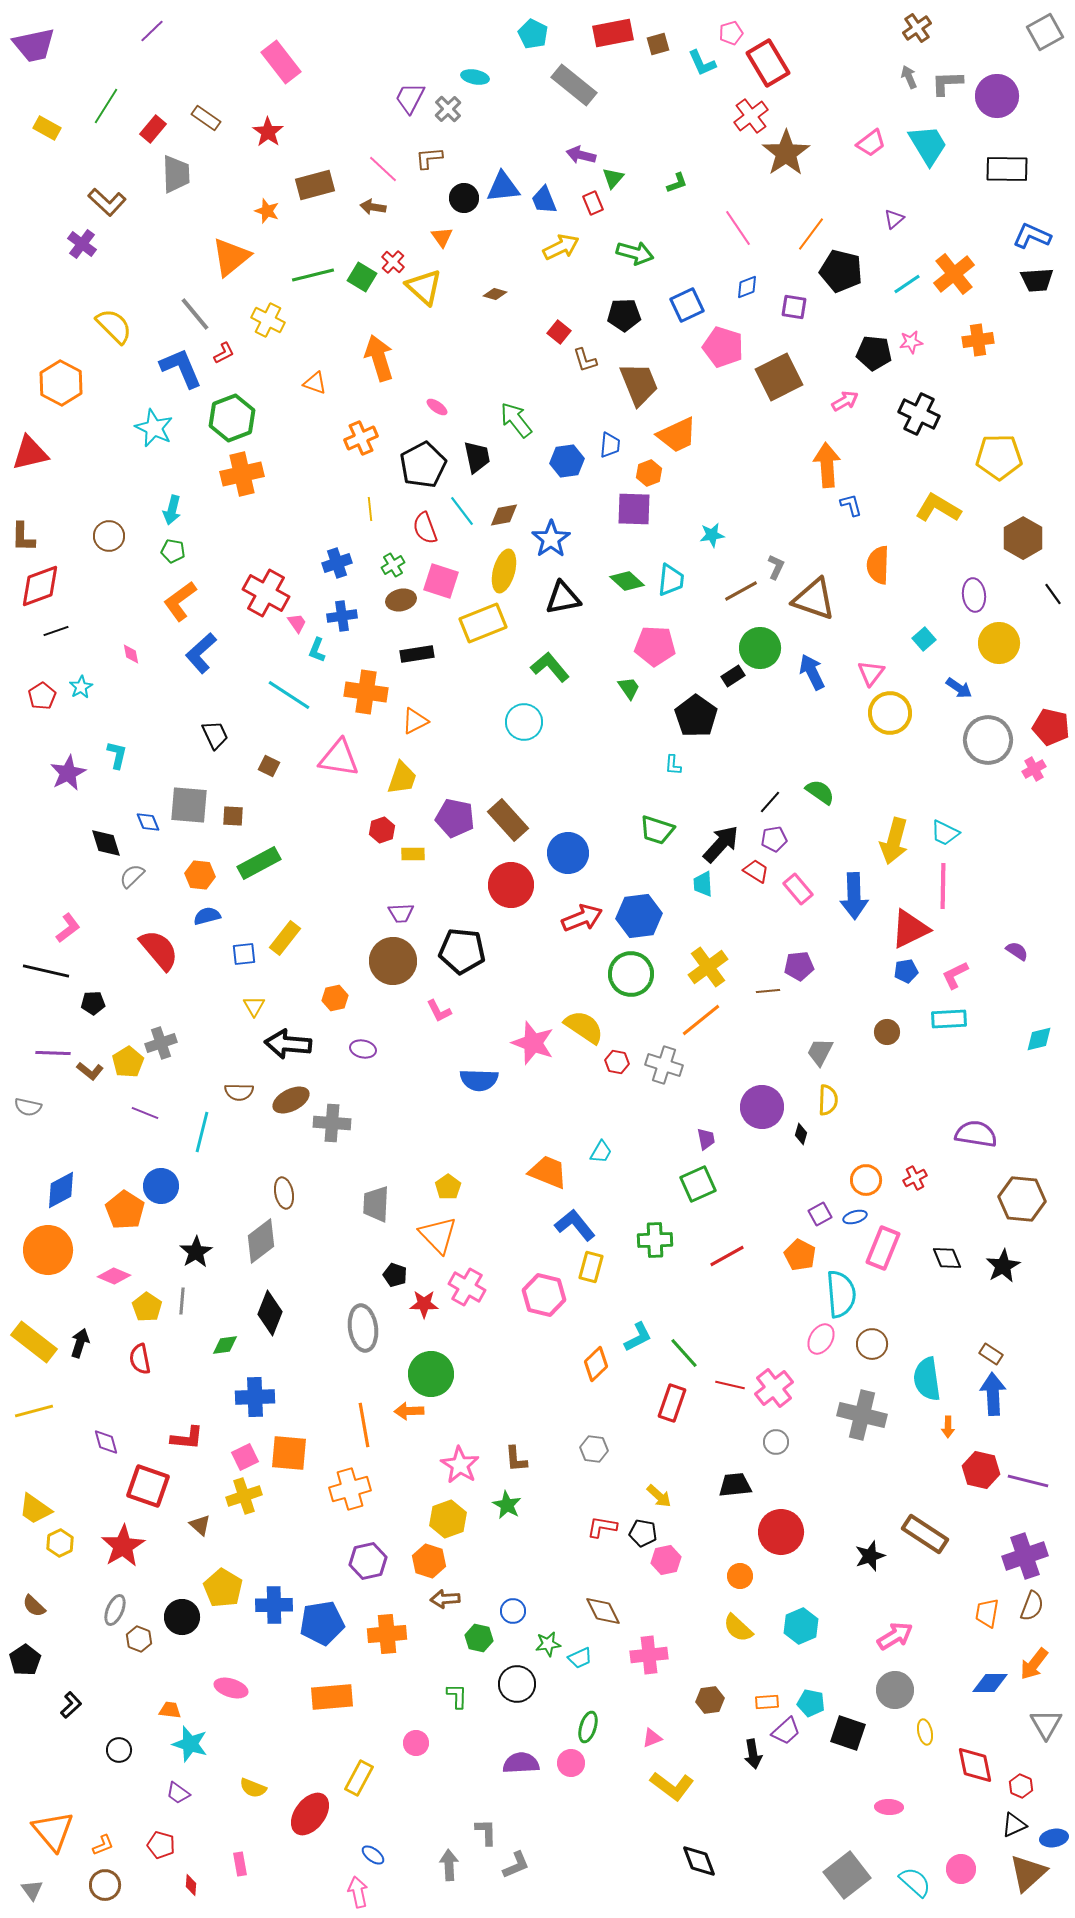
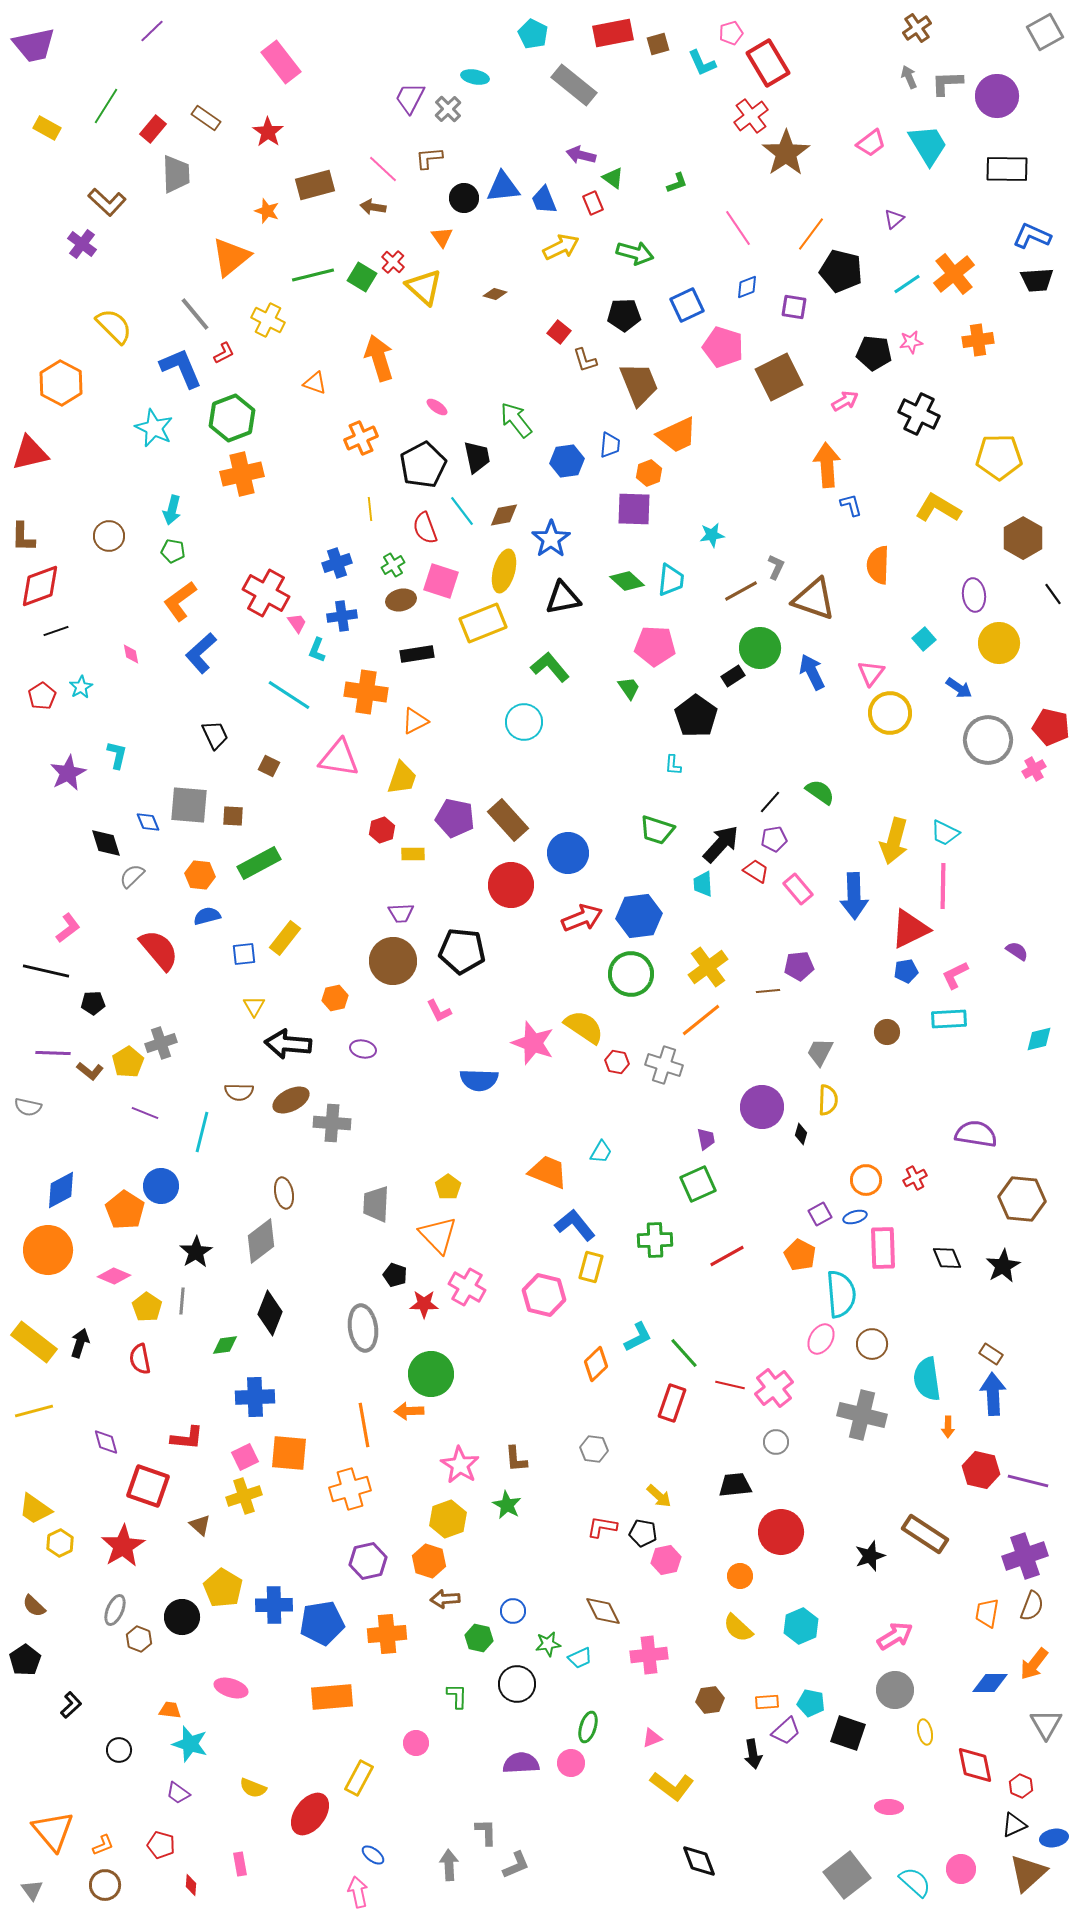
green triangle at (613, 178): rotated 35 degrees counterclockwise
pink rectangle at (883, 1248): rotated 24 degrees counterclockwise
